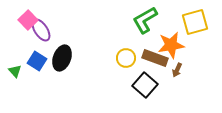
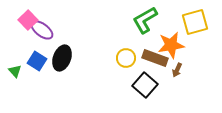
purple ellipse: moved 1 px right; rotated 20 degrees counterclockwise
